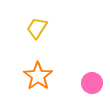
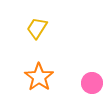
orange star: moved 1 px right, 1 px down
